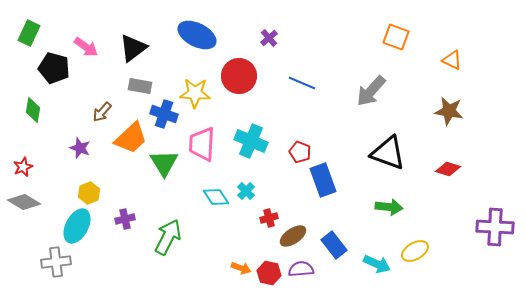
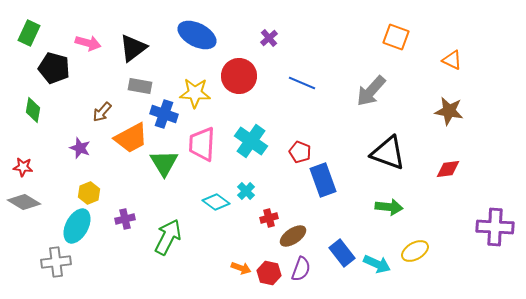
pink arrow at (86, 47): moved 2 px right, 4 px up; rotated 20 degrees counterclockwise
orange trapezoid at (131, 138): rotated 15 degrees clockwise
cyan cross at (251, 141): rotated 12 degrees clockwise
red star at (23, 167): rotated 30 degrees clockwise
red diamond at (448, 169): rotated 25 degrees counterclockwise
cyan diamond at (216, 197): moved 5 px down; rotated 20 degrees counterclockwise
blue rectangle at (334, 245): moved 8 px right, 8 px down
purple semicircle at (301, 269): rotated 115 degrees clockwise
